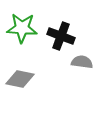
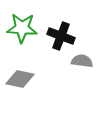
gray semicircle: moved 1 px up
